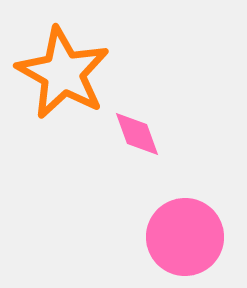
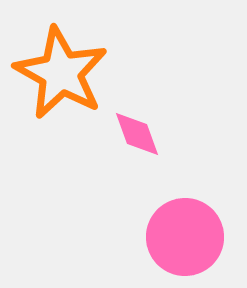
orange star: moved 2 px left
